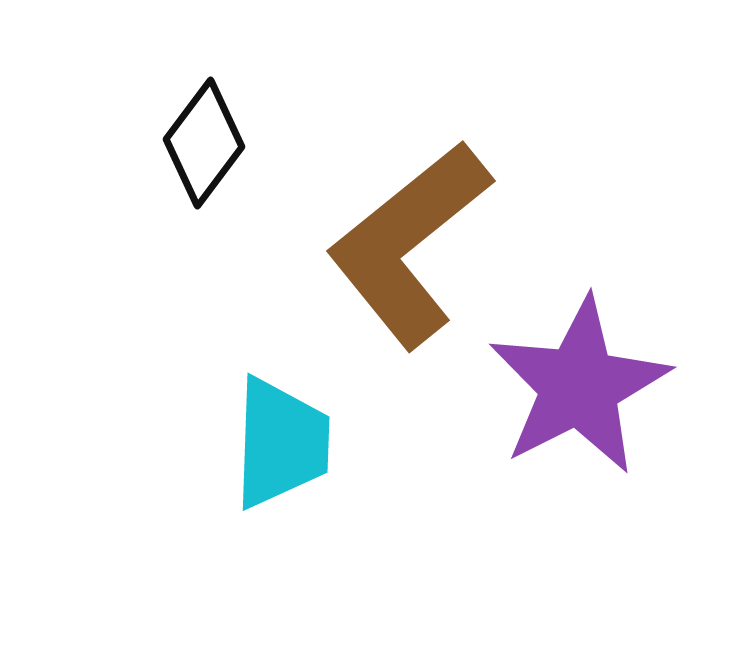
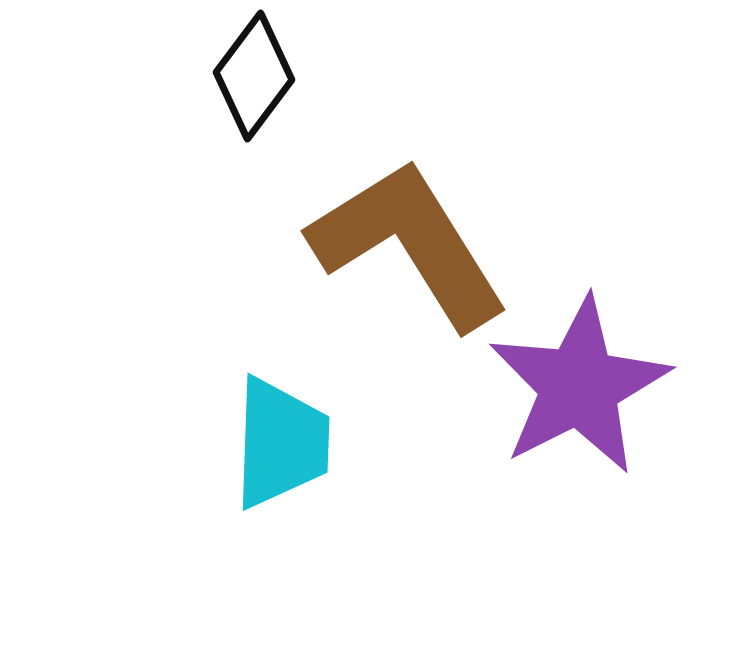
black diamond: moved 50 px right, 67 px up
brown L-shape: rotated 97 degrees clockwise
